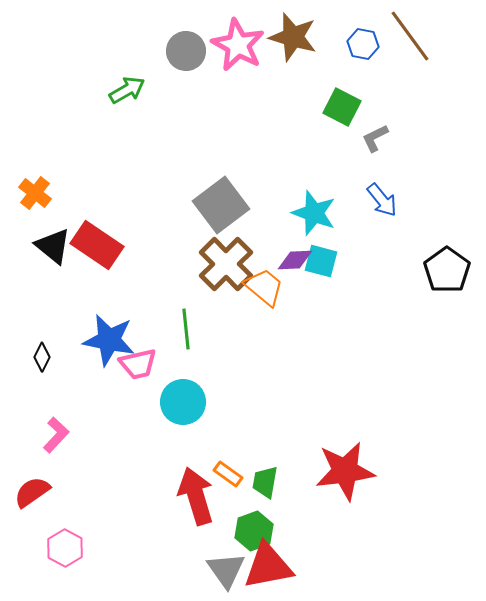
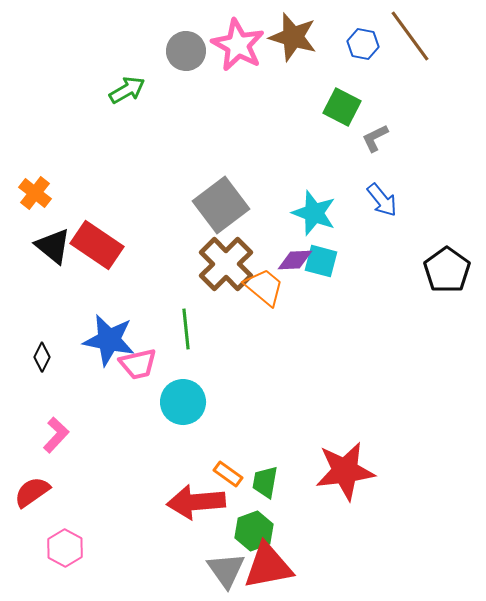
red arrow: moved 6 px down; rotated 78 degrees counterclockwise
